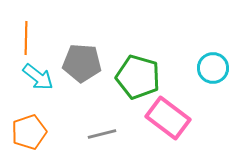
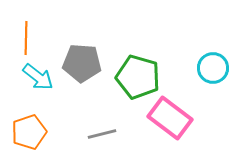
pink rectangle: moved 2 px right
